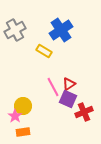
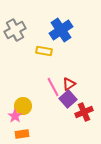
yellow rectangle: rotated 21 degrees counterclockwise
purple square: rotated 24 degrees clockwise
orange rectangle: moved 1 px left, 2 px down
